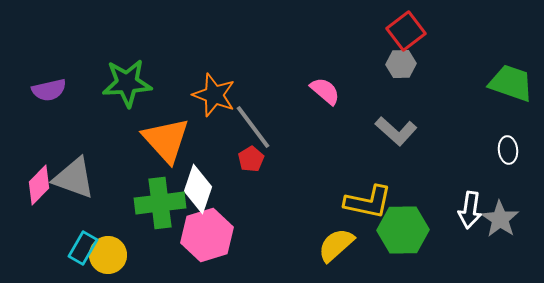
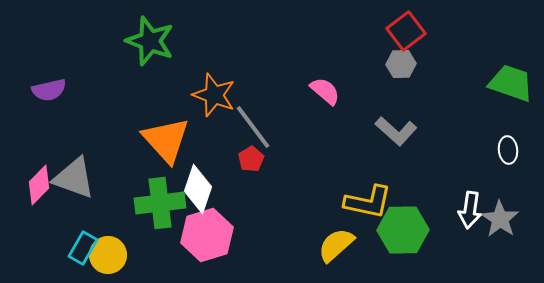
green star: moved 23 px right, 42 px up; rotated 24 degrees clockwise
